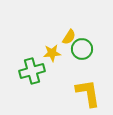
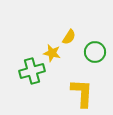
green circle: moved 13 px right, 3 px down
yellow star: rotated 18 degrees clockwise
yellow L-shape: moved 6 px left; rotated 12 degrees clockwise
